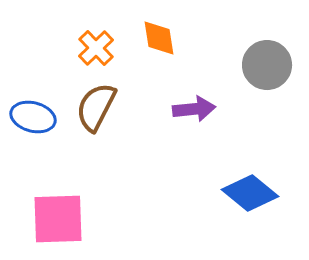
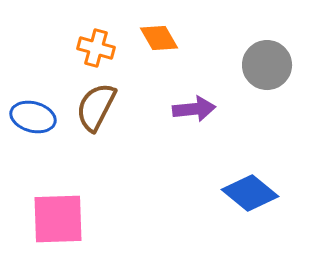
orange diamond: rotated 21 degrees counterclockwise
orange cross: rotated 30 degrees counterclockwise
